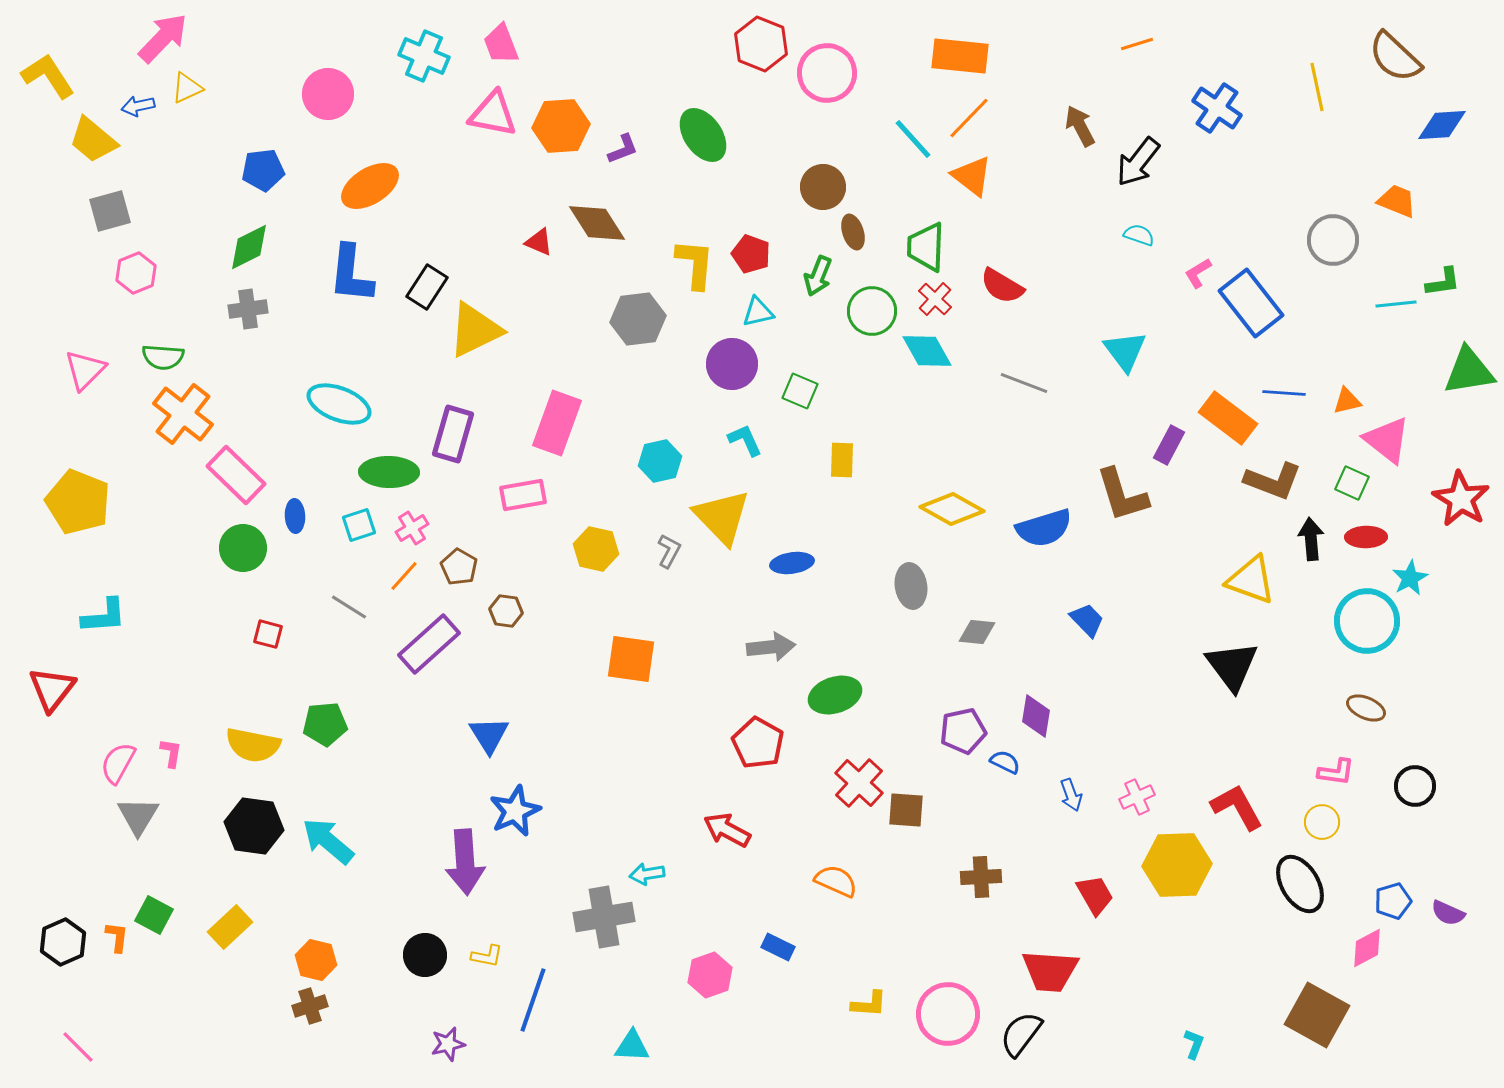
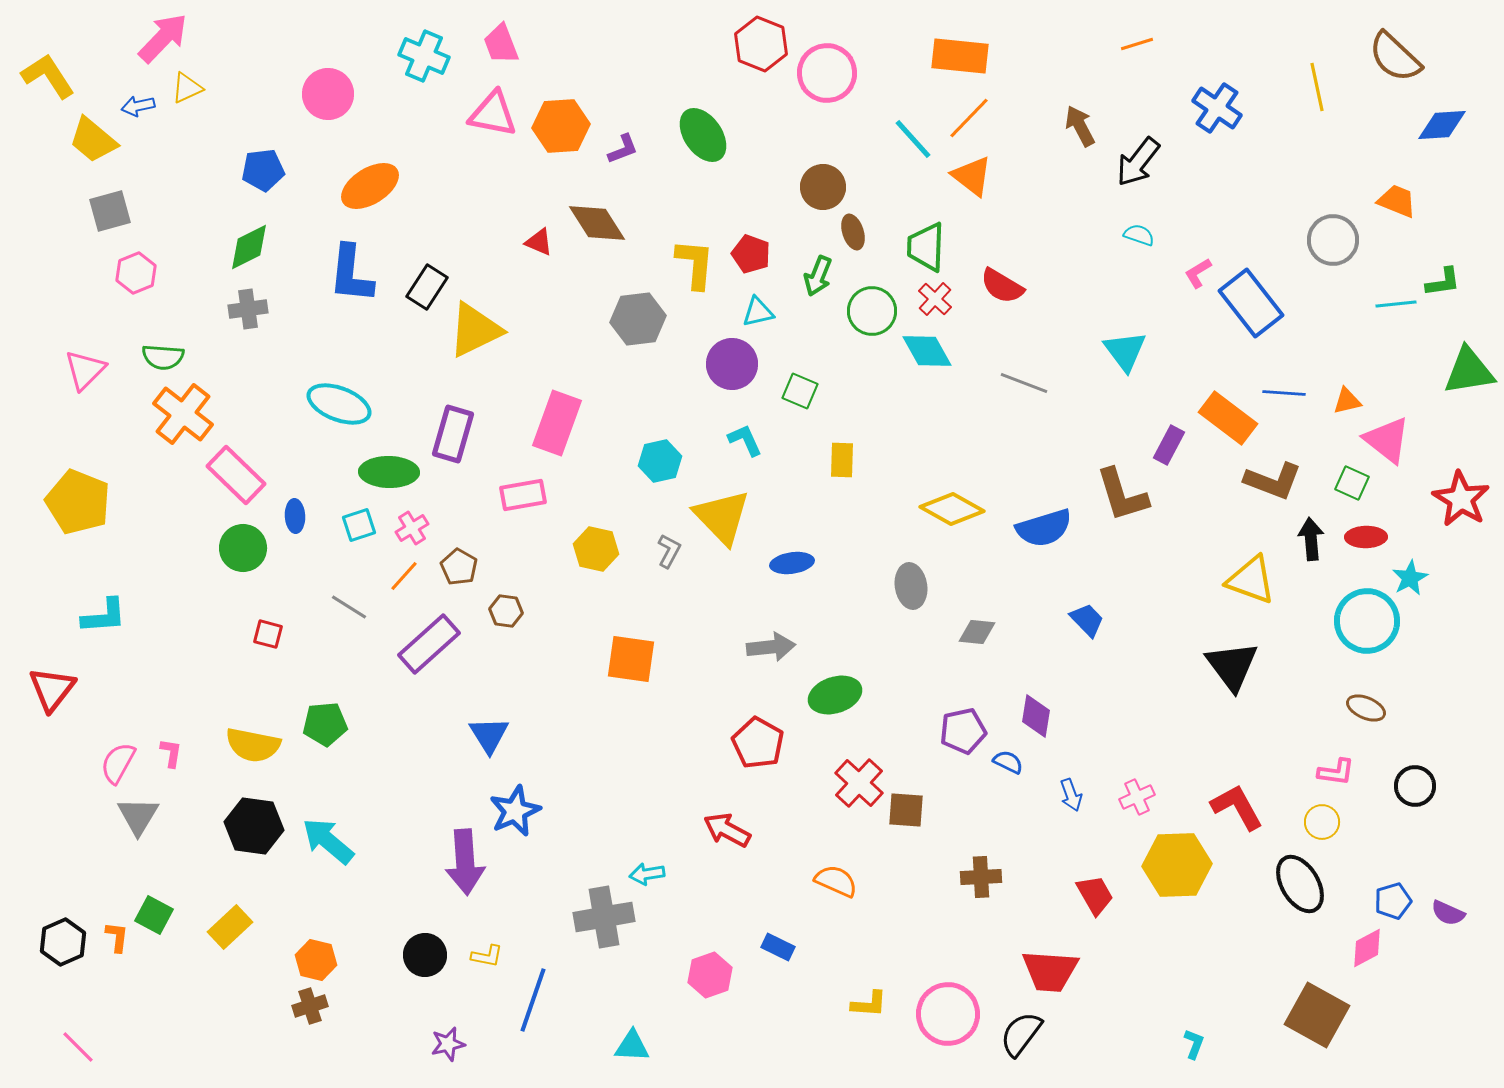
blue semicircle at (1005, 762): moved 3 px right
